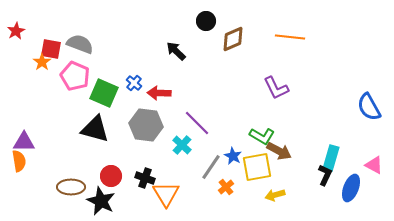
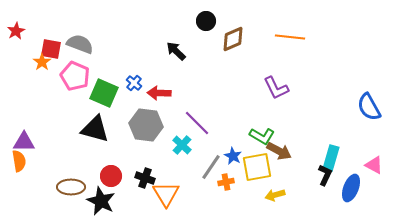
orange cross: moved 5 px up; rotated 28 degrees clockwise
